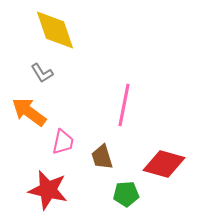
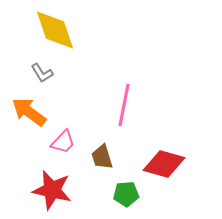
pink trapezoid: rotated 32 degrees clockwise
red star: moved 4 px right
